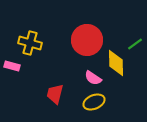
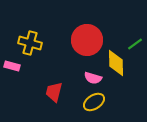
pink semicircle: rotated 18 degrees counterclockwise
red trapezoid: moved 1 px left, 2 px up
yellow ellipse: rotated 10 degrees counterclockwise
